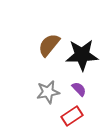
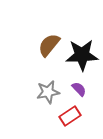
red rectangle: moved 2 px left
